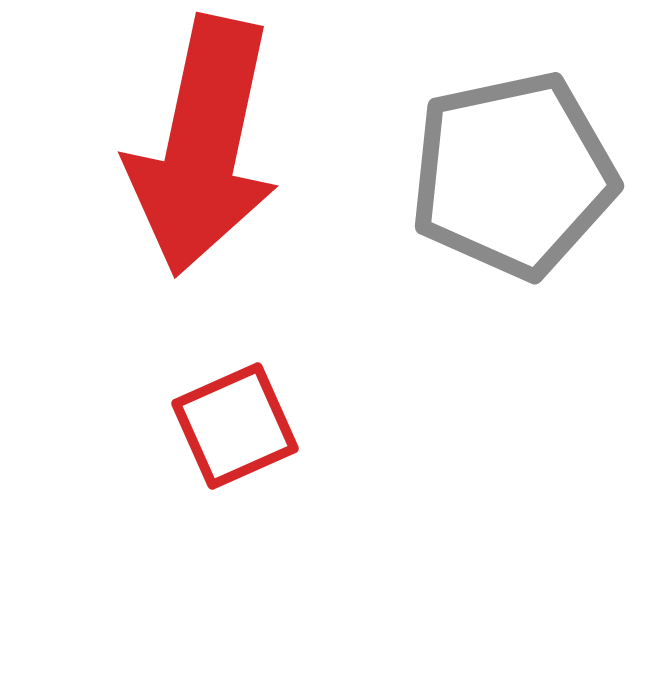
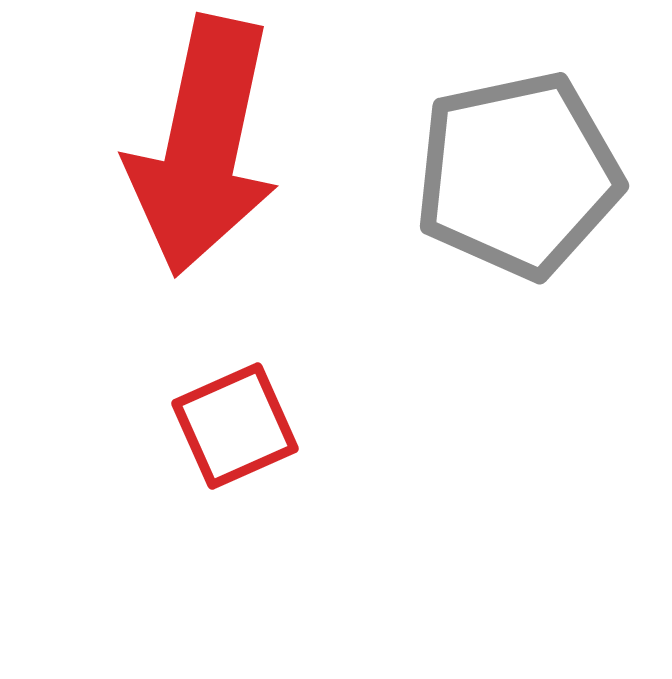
gray pentagon: moved 5 px right
